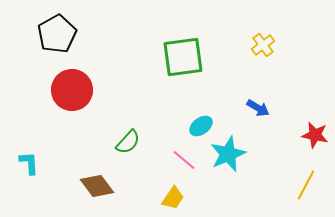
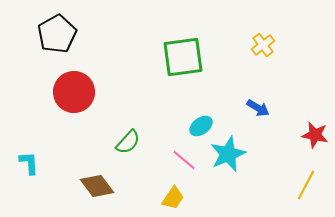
red circle: moved 2 px right, 2 px down
